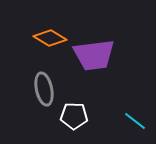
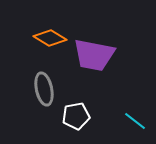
purple trapezoid: rotated 18 degrees clockwise
white pentagon: moved 2 px right; rotated 12 degrees counterclockwise
